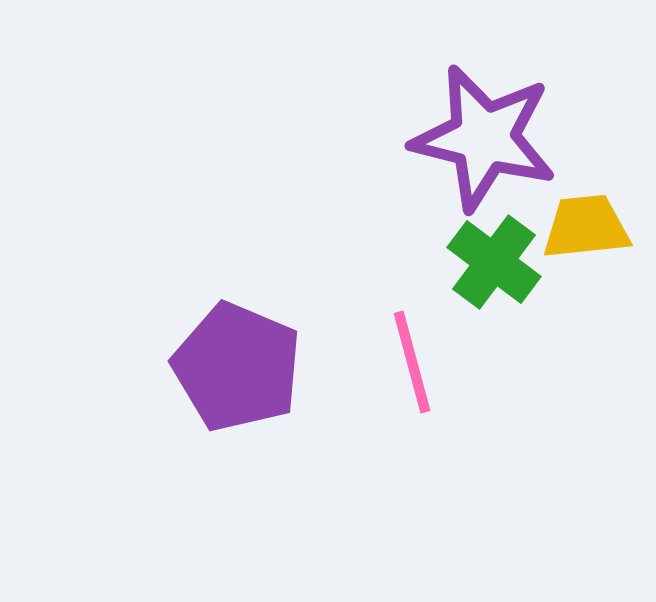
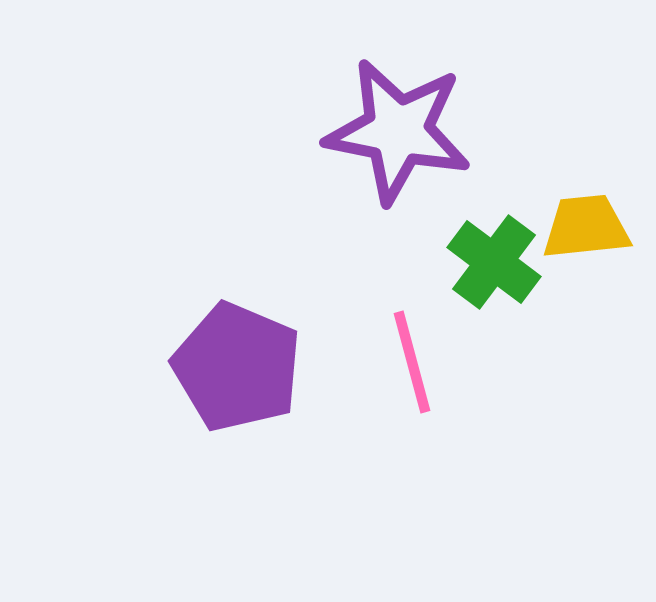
purple star: moved 86 px left, 7 px up; rotated 3 degrees counterclockwise
